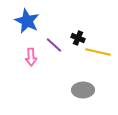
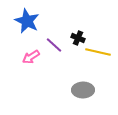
pink arrow: rotated 60 degrees clockwise
